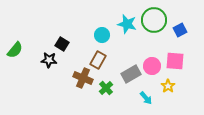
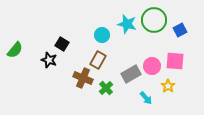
black star: rotated 14 degrees clockwise
